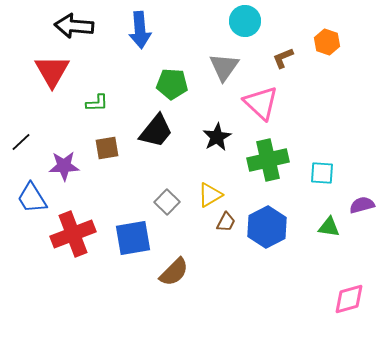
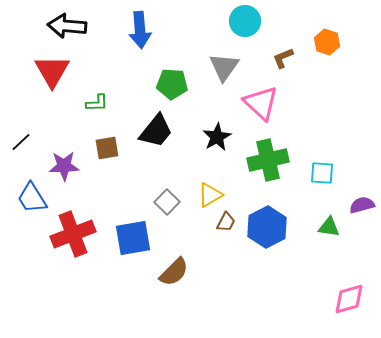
black arrow: moved 7 px left
